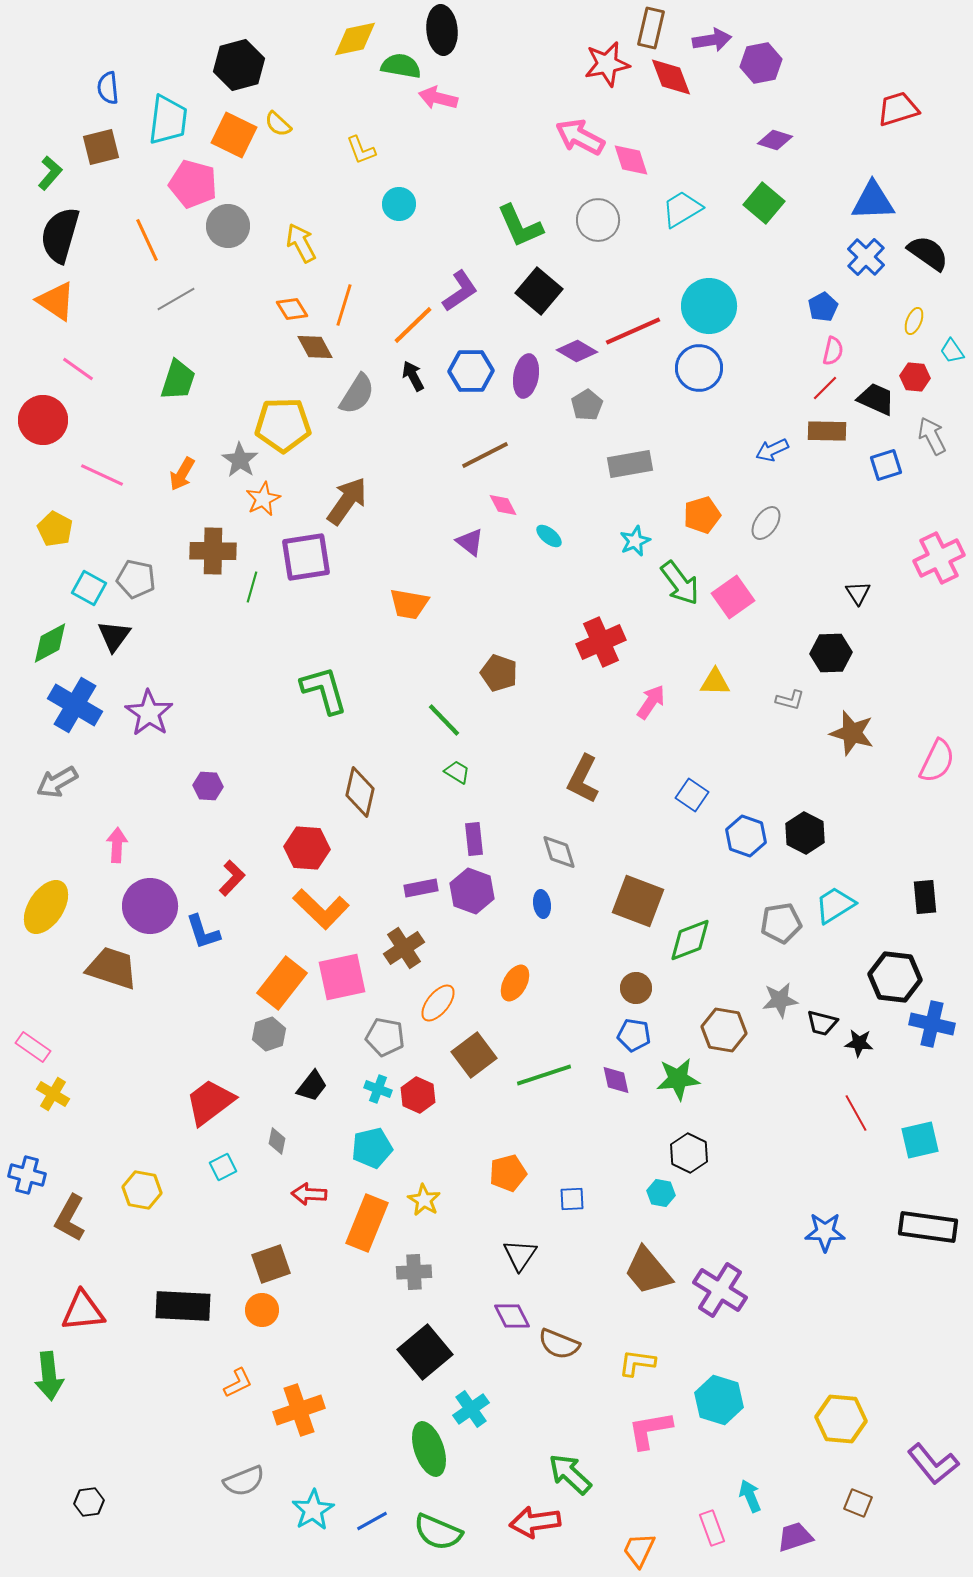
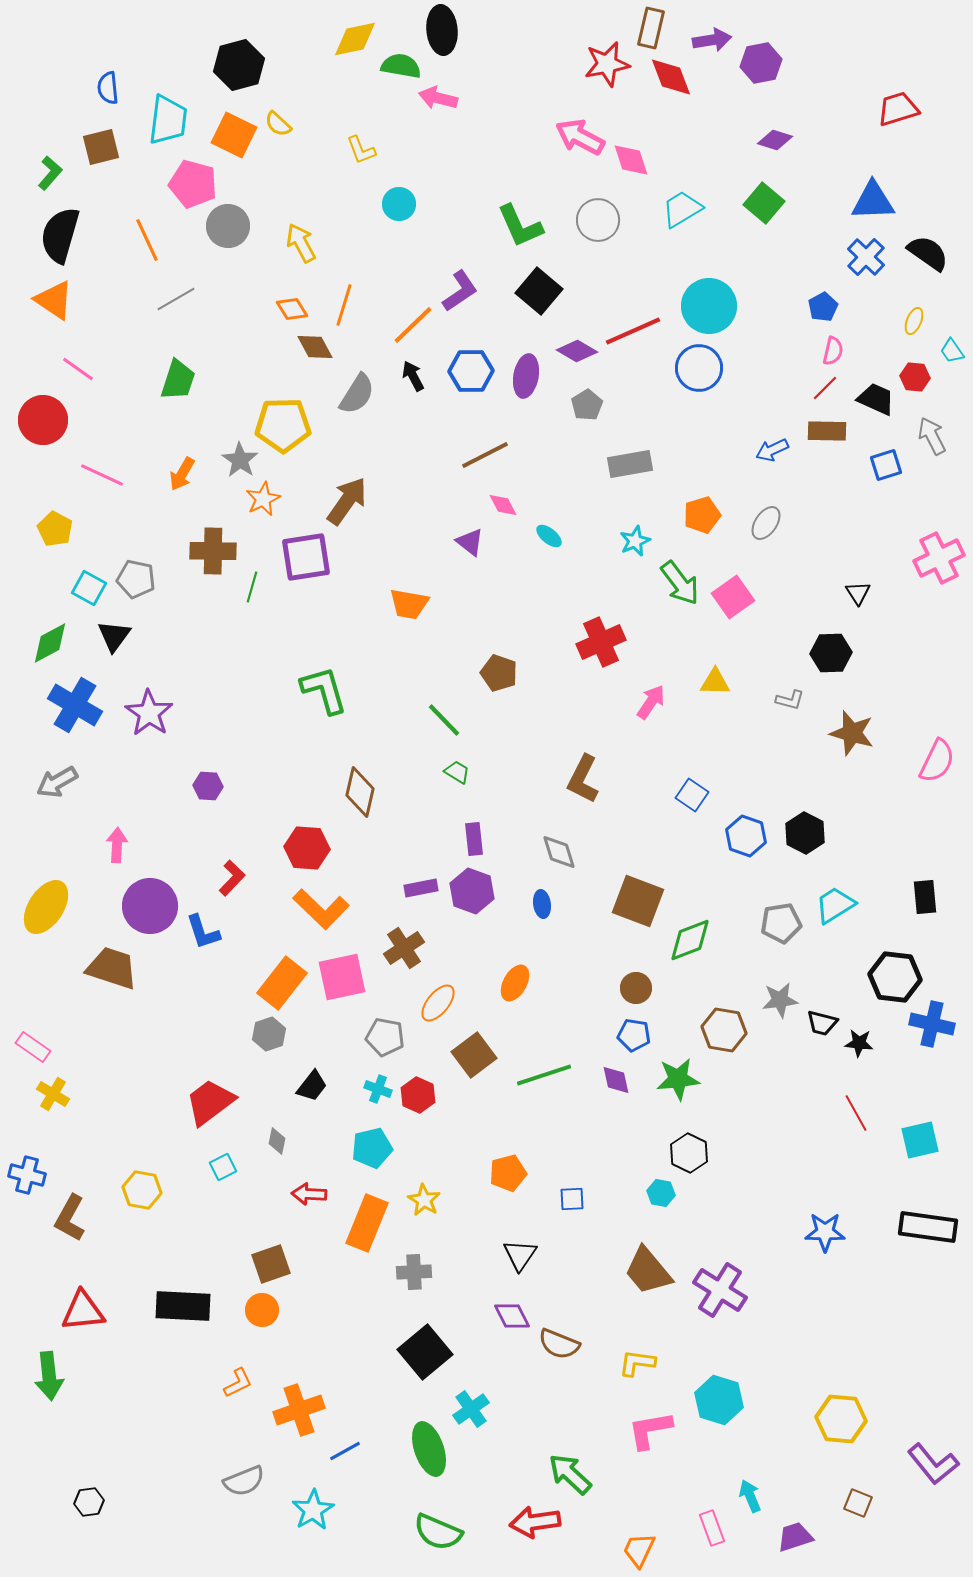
orange triangle at (56, 301): moved 2 px left, 1 px up
blue line at (372, 1521): moved 27 px left, 70 px up
